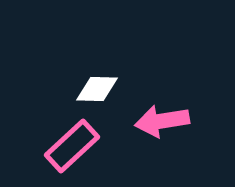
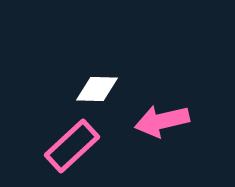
pink arrow: rotated 4 degrees counterclockwise
